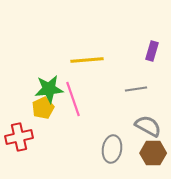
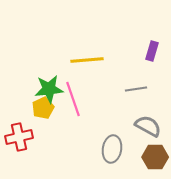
brown hexagon: moved 2 px right, 4 px down
